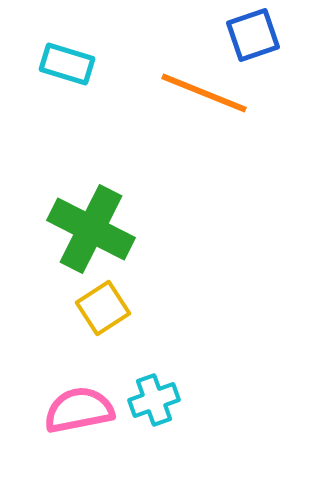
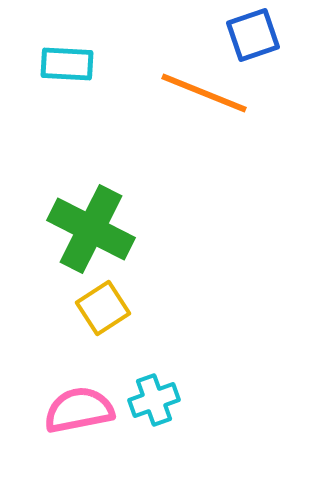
cyan rectangle: rotated 14 degrees counterclockwise
